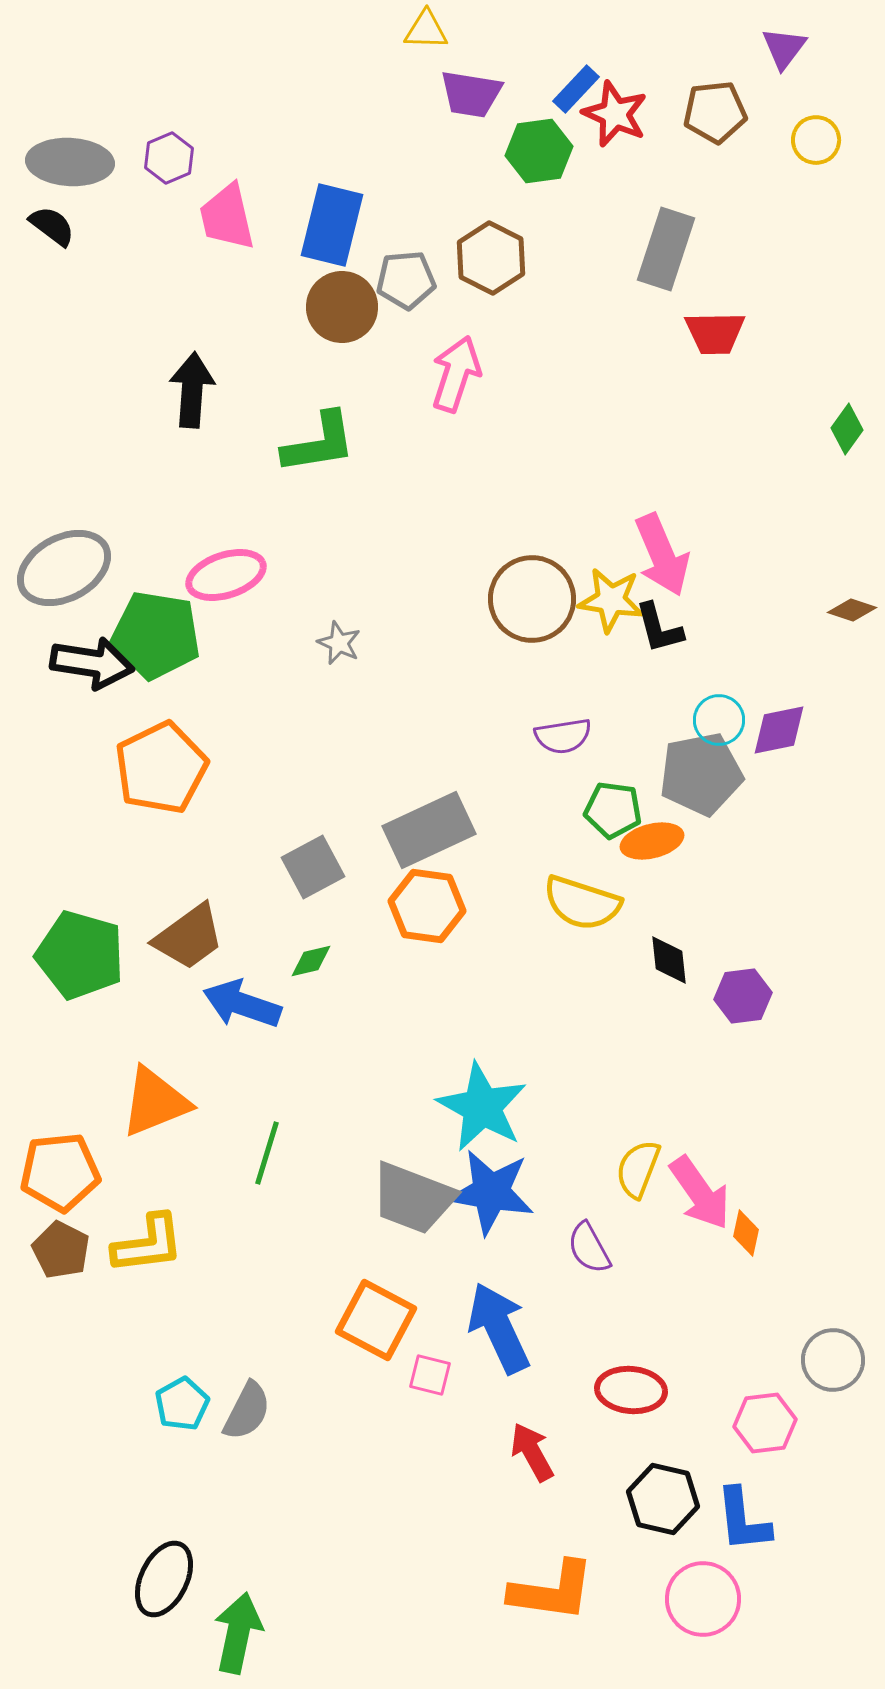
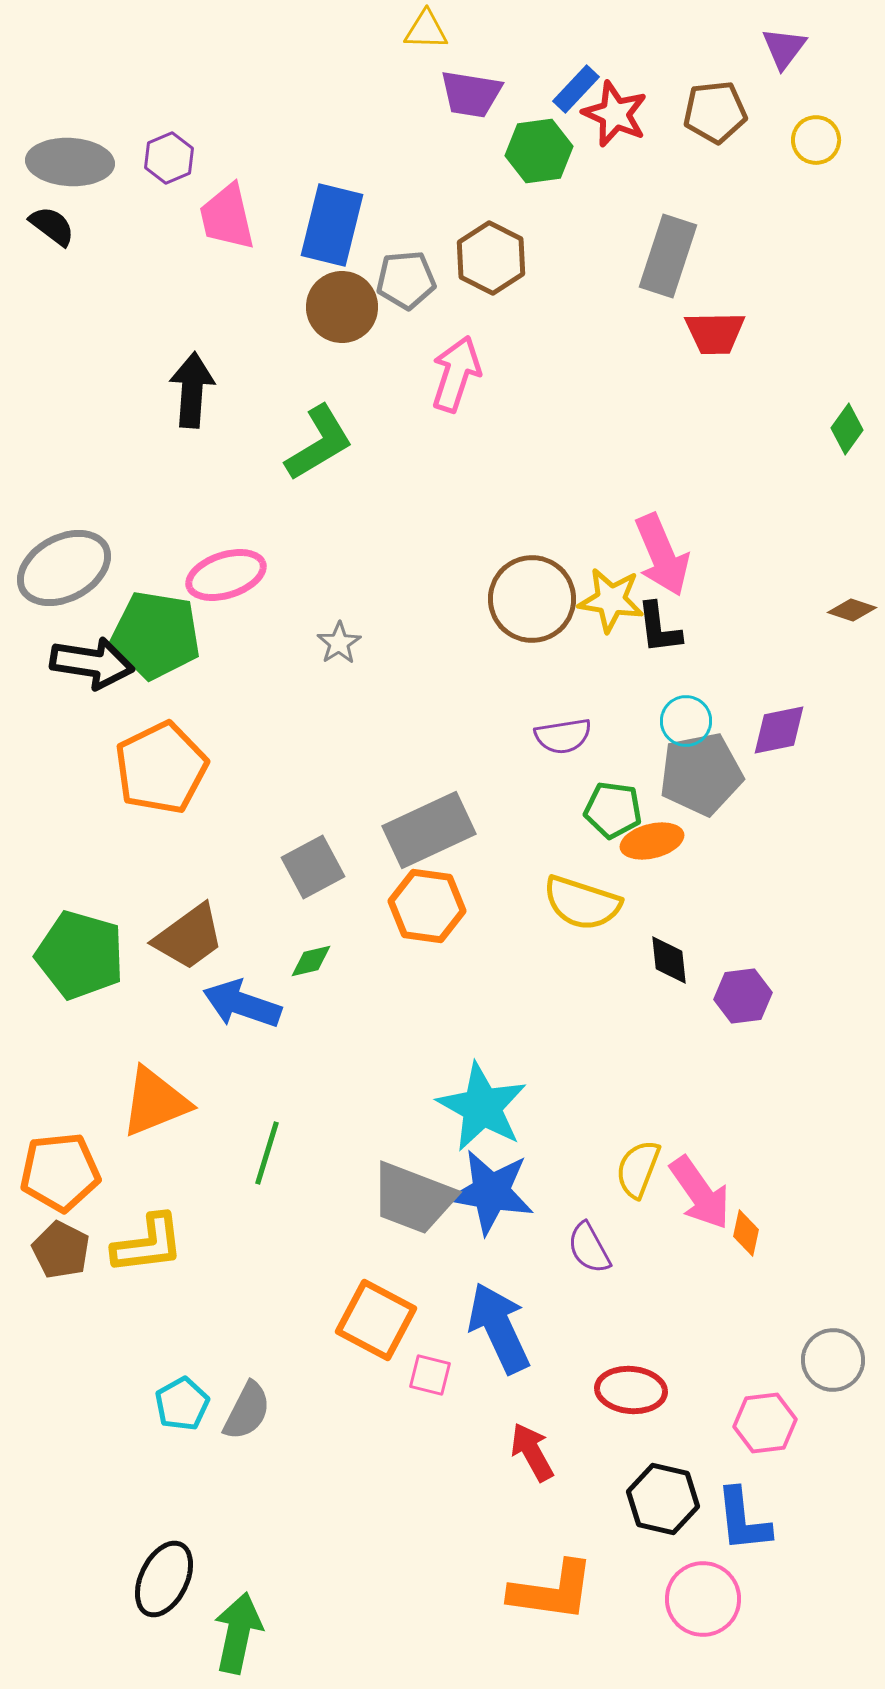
gray rectangle at (666, 249): moved 2 px right, 7 px down
green L-shape at (319, 443): rotated 22 degrees counterclockwise
black L-shape at (659, 628): rotated 8 degrees clockwise
gray star at (339, 643): rotated 15 degrees clockwise
cyan circle at (719, 720): moved 33 px left, 1 px down
